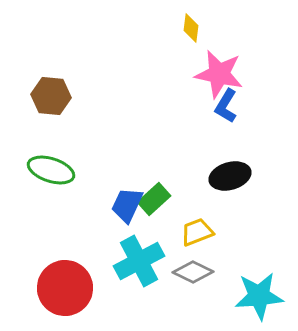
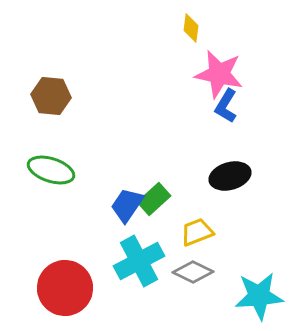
blue trapezoid: rotated 9 degrees clockwise
